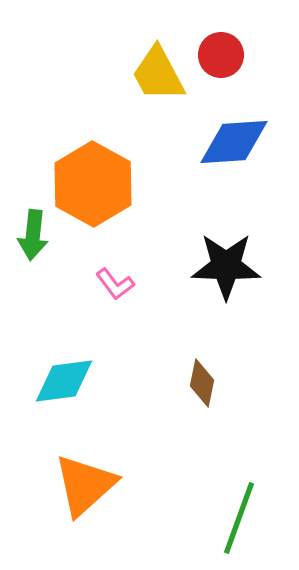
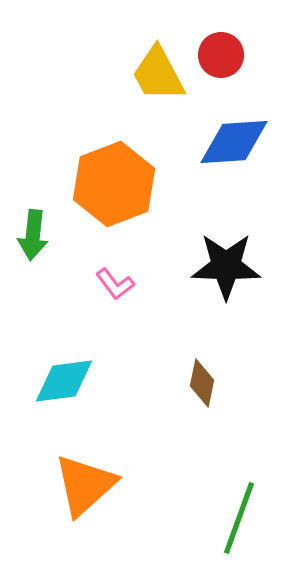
orange hexagon: moved 21 px right; rotated 10 degrees clockwise
